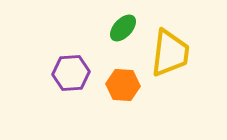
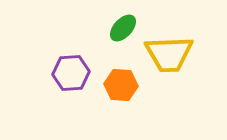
yellow trapezoid: moved 1 px left, 1 px down; rotated 81 degrees clockwise
orange hexagon: moved 2 px left
